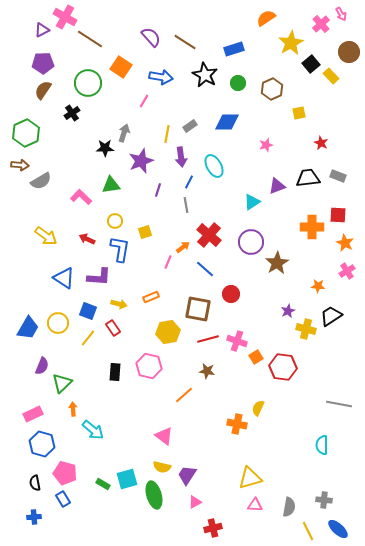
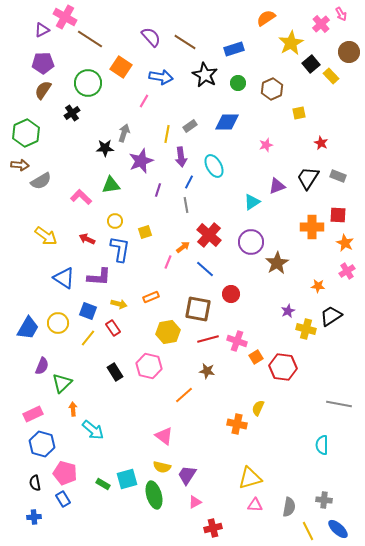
black trapezoid at (308, 178): rotated 50 degrees counterclockwise
black rectangle at (115, 372): rotated 36 degrees counterclockwise
